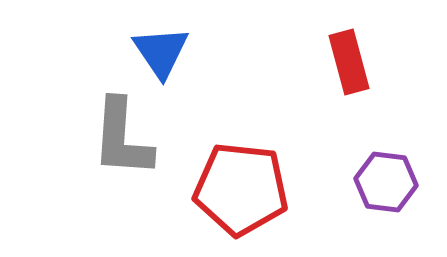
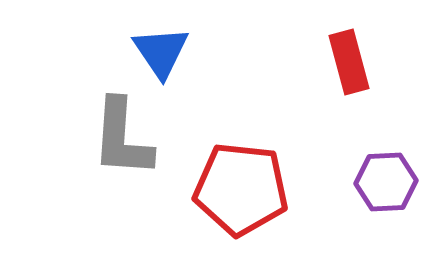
purple hexagon: rotated 10 degrees counterclockwise
